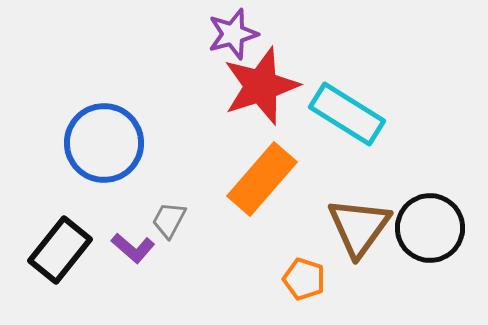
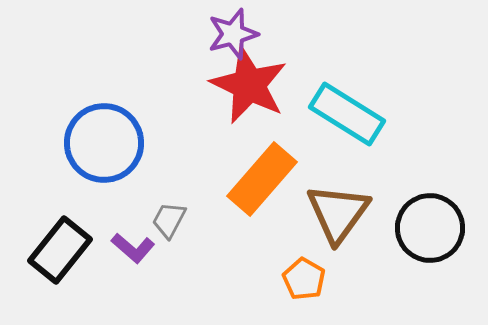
red star: moved 12 px left, 1 px up; rotated 28 degrees counterclockwise
brown triangle: moved 21 px left, 14 px up
orange pentagon: rotated 12 degrees clockwise
